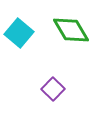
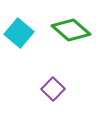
green diamond: rotated 18 degrees counterclockwise
